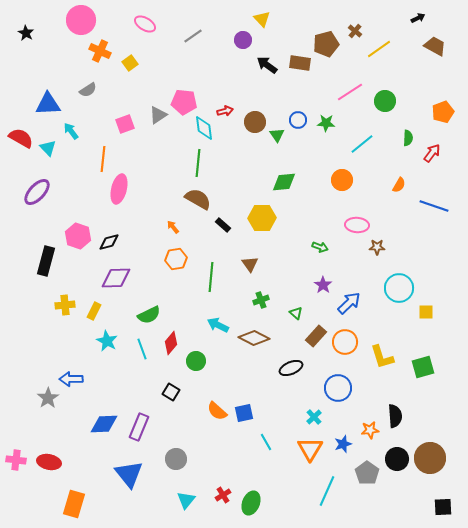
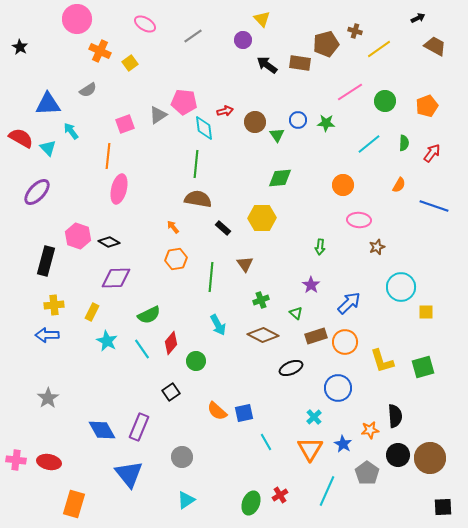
pink circle at (81, 20): moved 4 px left, 1 px up
brown cross at (355, 31): rotated 24 degrees counterclockwise
black star at (26, 33): moved 6 px left, 14 px down
orange pentagon at (443, 112): moved 16 px left, 6 px up
green semicircle at (408, 138): moved 4 px left, 5 px down
cyan line at (362, 144): moved 7 px right
orange line at (103, 159): moved 5 px right, 3 px up
green line at (198, 163): moved 2 px left, 1 px down
orange circle at (342, 180): moved 1 px right, 5 px down
green diamond at (284, 182): moved 4 px left, 4 px up
brown semicircle at (198, 199): rotated 20 degrees counterclockwise
black rectangle at (223, 225): moved 3 px down
pink ellipse at (357, 225): moved 2 px right, 5 px up
black diamond at (109, 242): rotated 45 degrees clockwise
green arrow at (320, 247): rotated 77 degrees clockwise
brown star at (377, 247): rotated 21 degrees counterclockwise
brown triangle at (250, 264): moved 5 px left
purple star at (323, 285): moved 12 px left
cyan circle at (399, 288): moved 2 px right, 1 px up
yellow cross at (65, 305): moved 11 px left
yellow rectangle at (94, 311): moved 2 px left, 1 px down
cyan arrow at (218, 325): rotated 145 degrees counterclockwise
brown rectangle at (316, 336): rotated 30 degrees clockwise
brown diamond at (254, 338): moved 9 px right, 3 px up
cyan line at (142, 349): rotated 15 degrees counterclockwise
yellow L-shape at (382, 357): moved 4 px down
blue arrow at (71, 379): moved 24 px left, 44 px up
black square at (171, 392): rotated 24 degrees clockwise
blue diamond at (104, 424): moved 2 px left, 6 px down; rotated 64 degrees clockwise
blue star at (343, 444): rotated 24 degrees counterclockwise
gray circle at (176, 459): moved 6 px right, 2 px up
black circle at (397, 459): moved 1 px right, 4 px up
red cross at (223, 495): moved 57 px right
cyan triangle at (186, 500): rotated 18 degrees clockwise
